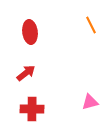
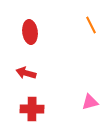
red arrow: rotated 126 degrees counterclockwise
